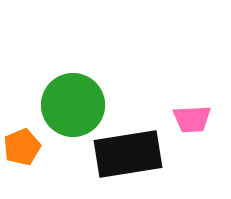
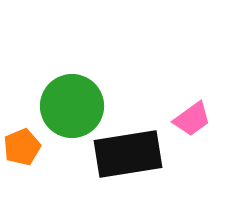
green circle: moved 1 px left, 1 px down
pink trapezoid: rotated 33 degrees counterclockwise
